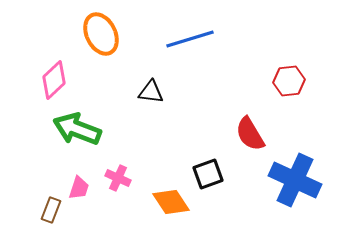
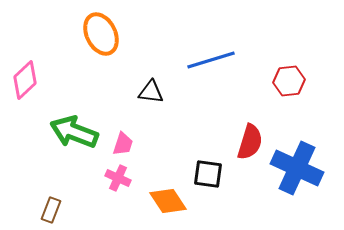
blue line: moved 21 px right, 21 px down
pink diamond: moved 29 px left
green arrow: moved 3 px left, 3 px down
red semicircle: moved 8 px down; rotated 132 degrees counterclockwise
black square: rotated 28 degrees clockwise
blue cross: moved 2 px right, 12 px up
pink trapezoid: moved 44 px right, 44 px up
orange diamond: moved 3 px left, 1 px up
